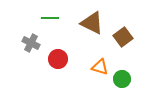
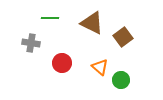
gray cross: rotated 18 degrees counterclockwise
red circle: moved 4 px right, 4 px down
orange triangle: rotated 24 degrees clockwise
green circle: moved 1 px left, 1 px down
